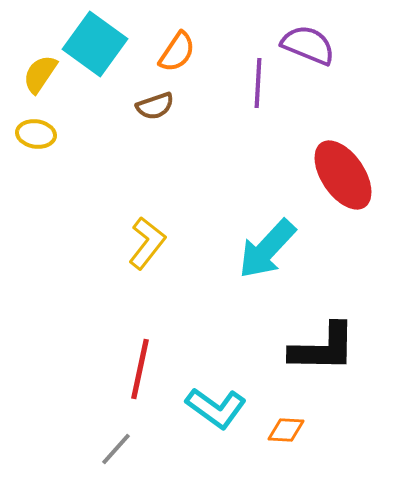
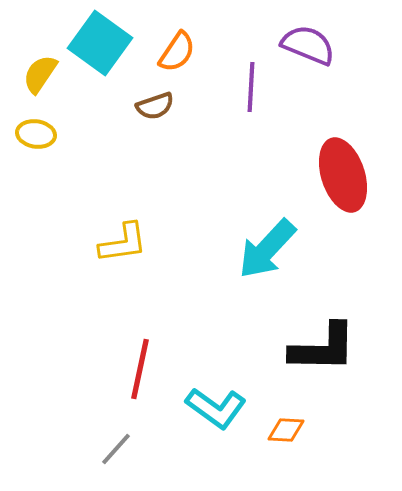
cyan square: moved 5 px right, 1 px up
purple line: moved 7 px left, 4 px down
red ellipse: rotated 16 degrees clockwise
yellow L-shape: moved 24 px left; rotated 44 degrees clockwise
